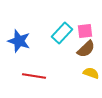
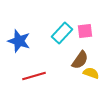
brown semicircle: moved 6 px left, 11 px down; rotated 12 degrees counterclockwise
red line: rotated 25 degrees counterclockwise
